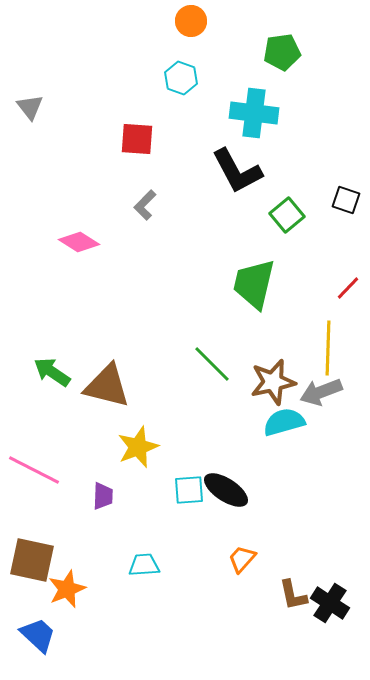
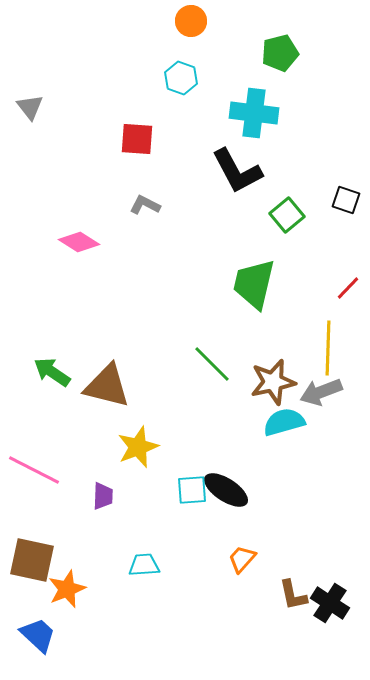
green pentagon: moved 2 px left, 1 px down; rotated 6 degrees counterclockwise
gray L-shape: rotated 72 degrees clockwise
cyan square: moved 3 px right
